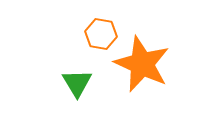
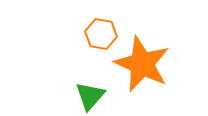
green triangle: moved 13 px right, 13 px down; rotated 12 degrees clockwise
